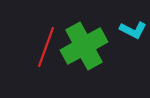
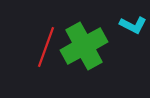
cyan L-shape: moved 5 px up
